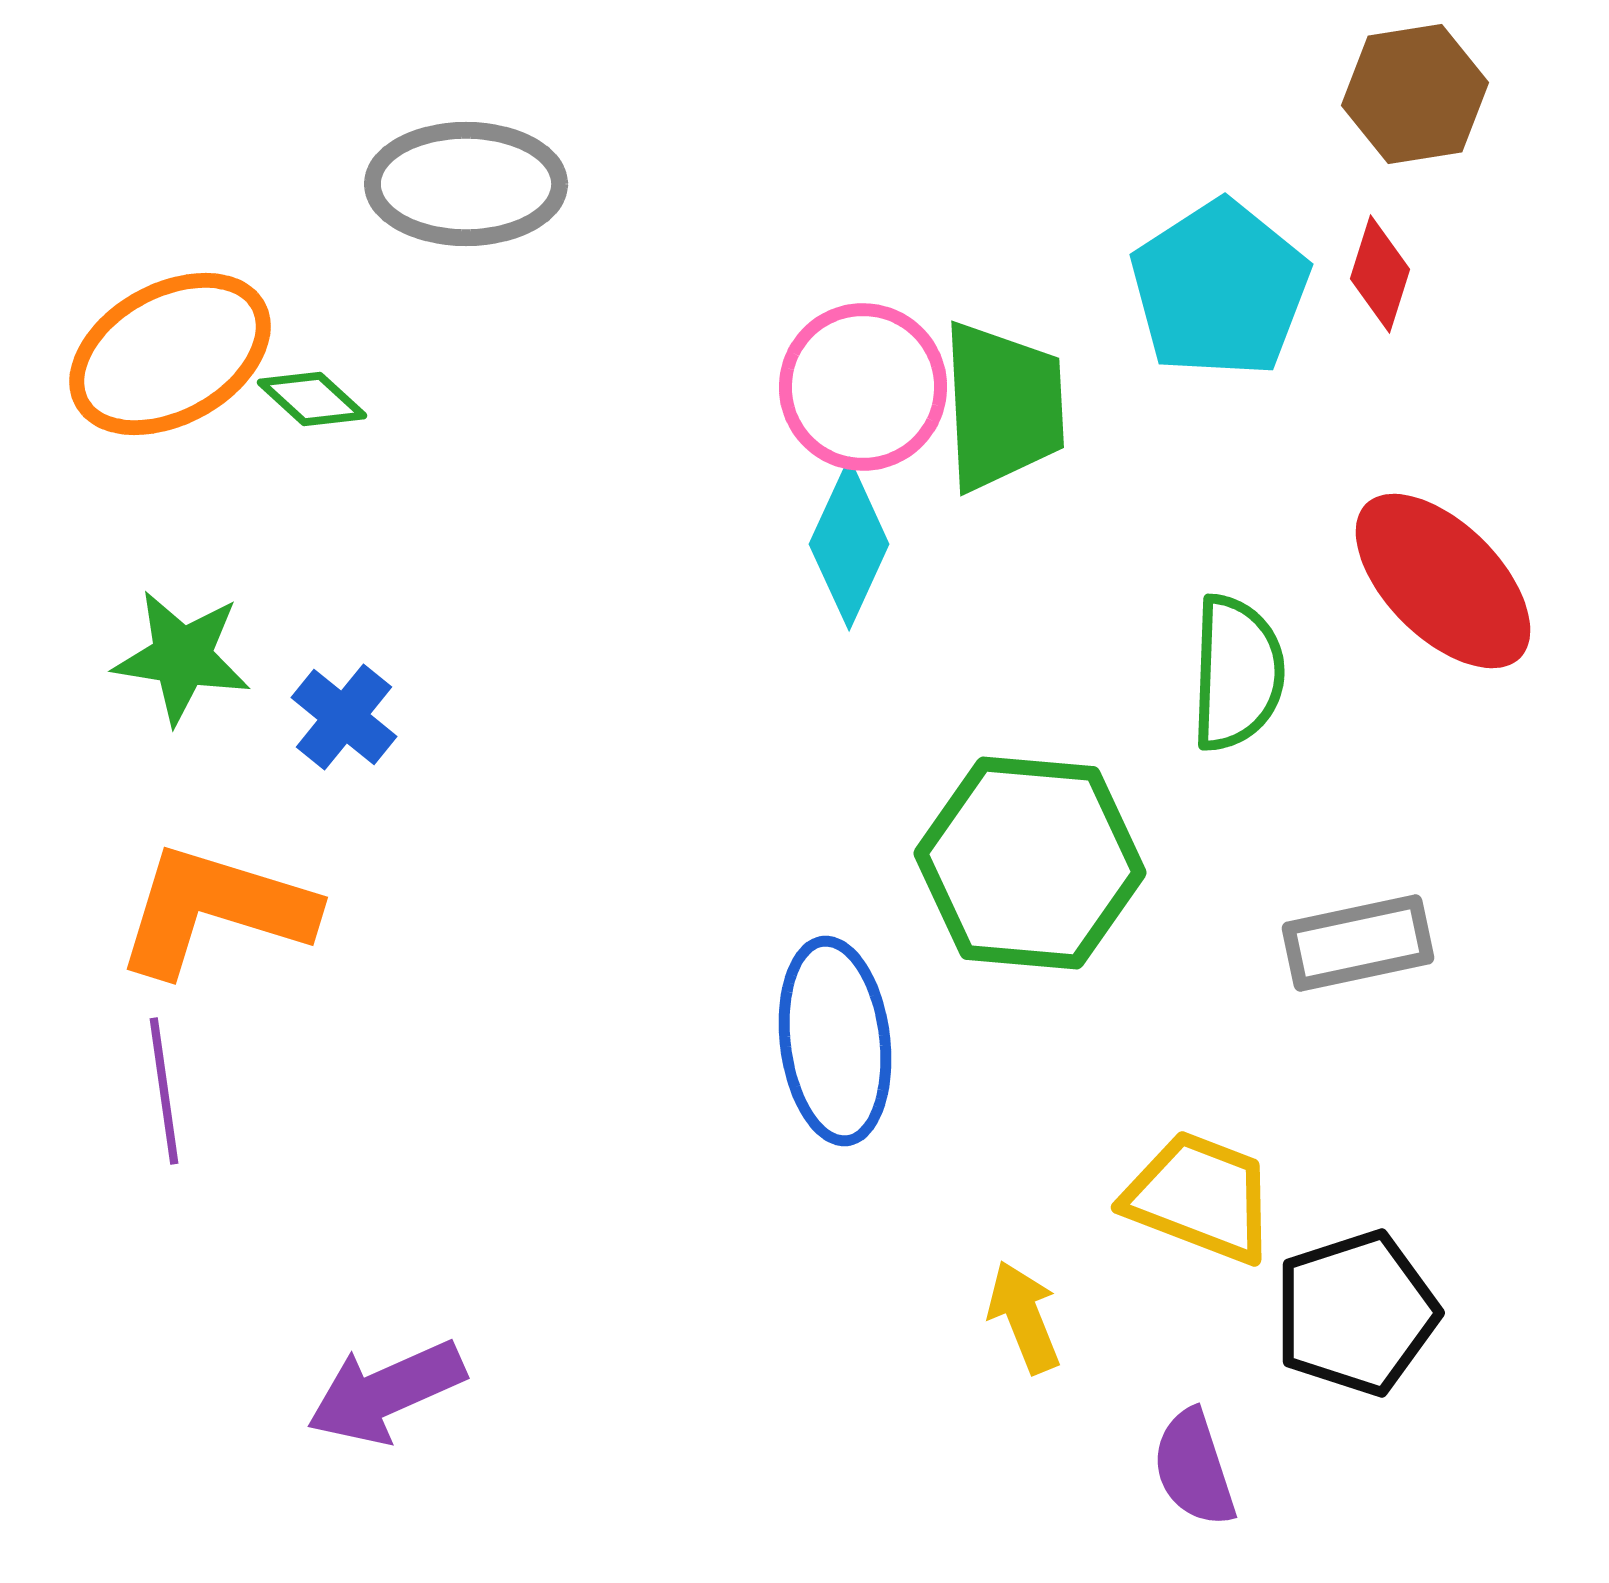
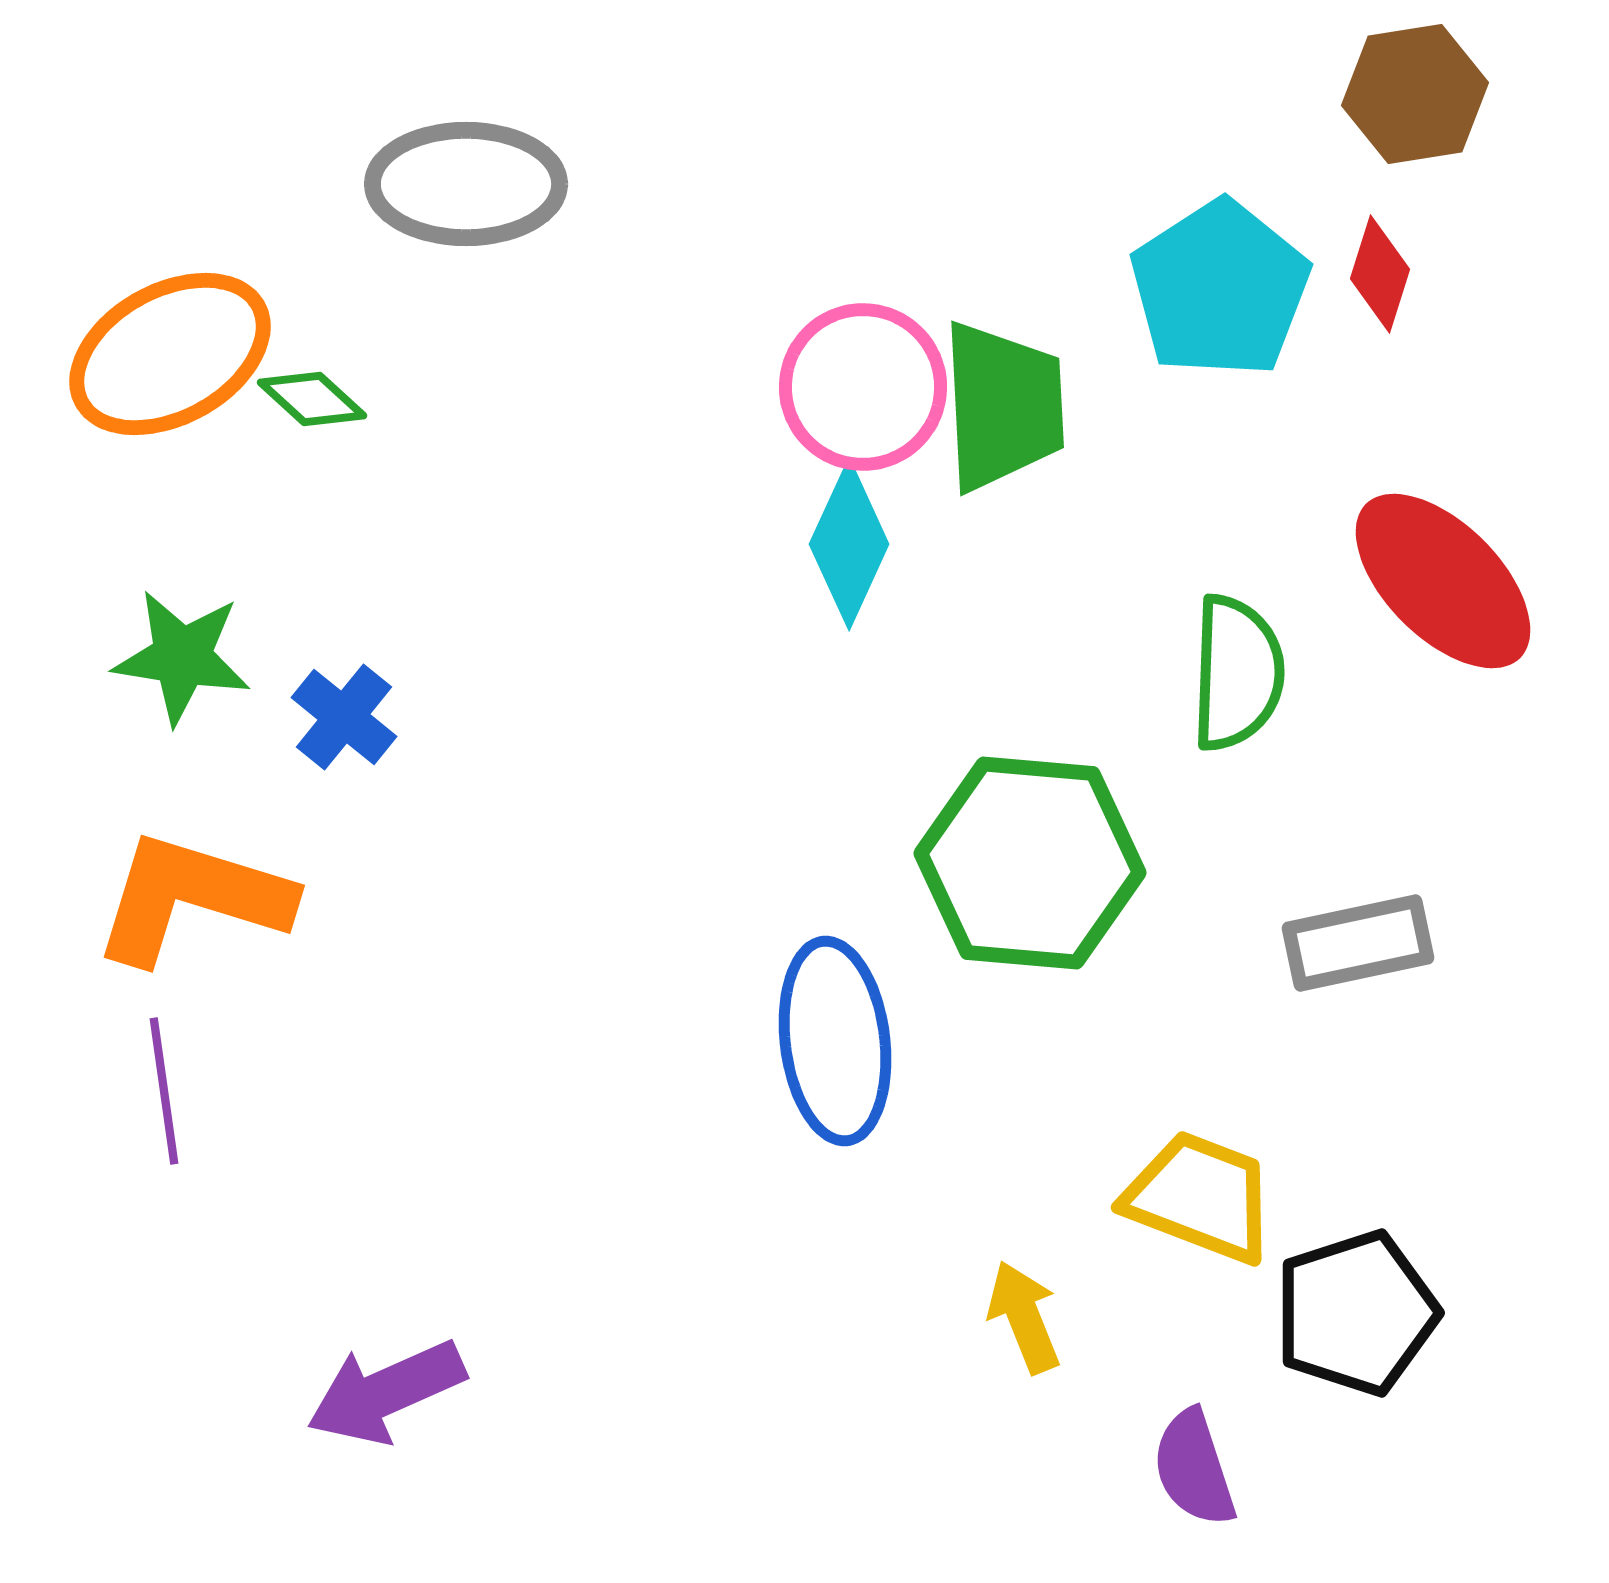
orange L-shape: moved 23 px left, 12 px up
